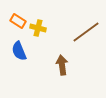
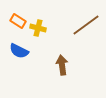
brown line: moved 7 px up
blue semicircle: rotated 42 degrees counterclockwise
